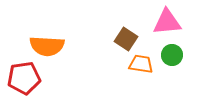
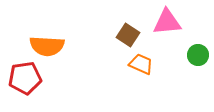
brown square: moved 2 px right, 4 px up
green circle: moved 26 px right
orange trapezoid: rotated 15 degrees clockwise
red pentagon: moved 1 px right
